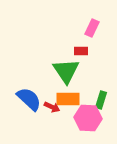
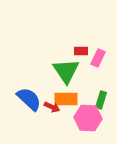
pink rectangle: moved 6 px right, 30 px down
orange rectangle: moved 2 px left
